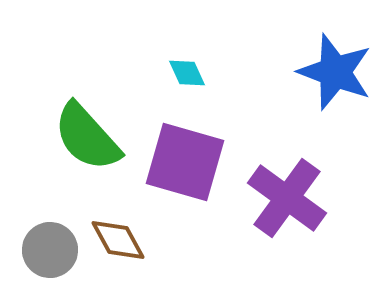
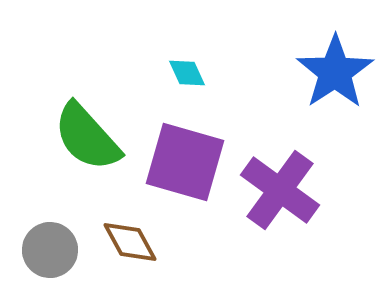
blue star: rotated 18 degrees clockwise
purple cross: moved 7 px left, 8 px up
brown diamond: moved 12 px right, 2 px down
